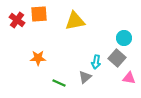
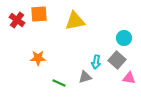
gray square: moved 2 px down
gray triangle: rotated 24 degrees clockwise
